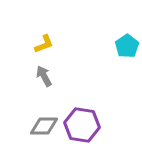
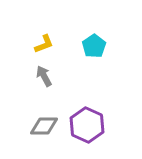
cyan pentagon: moved 33 px left
purple hexagon: moved 5 px right; rotated 16 degrees clockwise
